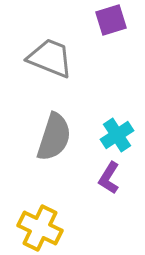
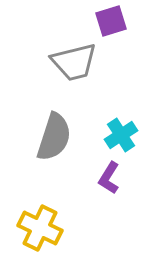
purple square: moved 1 px down
gray trapezoid: moved 24 px right, 4 px down; rotated 144 degrees clockwise
cyan cross: moved 4 px right
